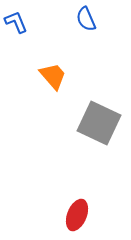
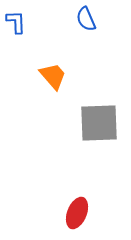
blue L-shape: rotated 20 degrees clockwise
gray square: rotated 27 degrees counterclockwise
red ellipse: moved 2 px up
